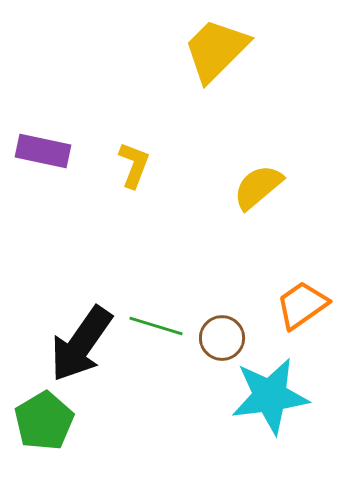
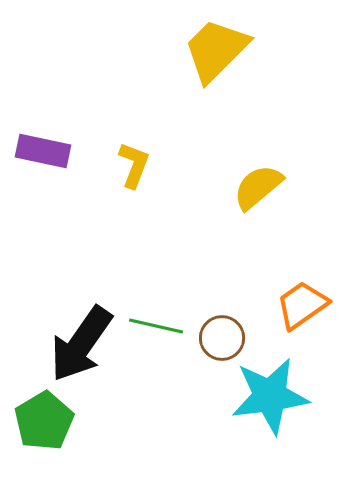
green line: rotated 4 degrees counterclockwise
